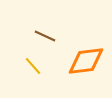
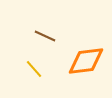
yellow line: moved 1 px right, 3 px down
